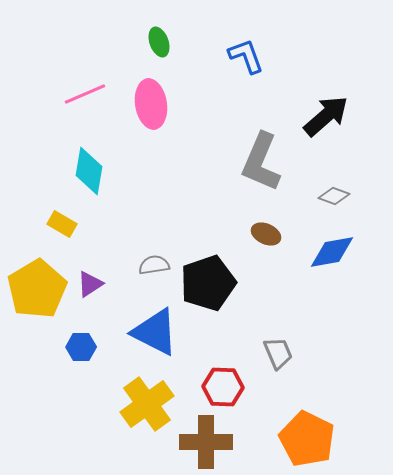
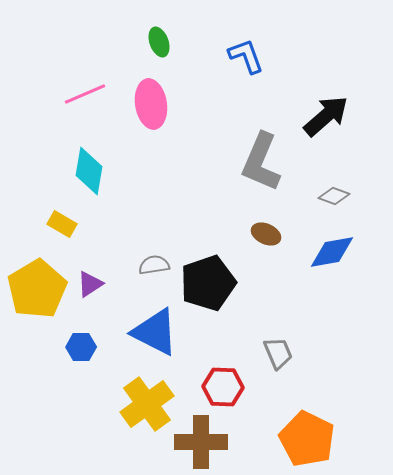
brown cross: moved 5 px left
